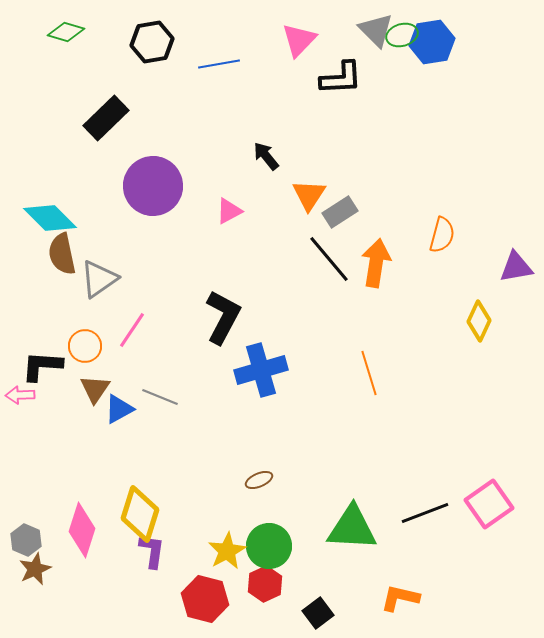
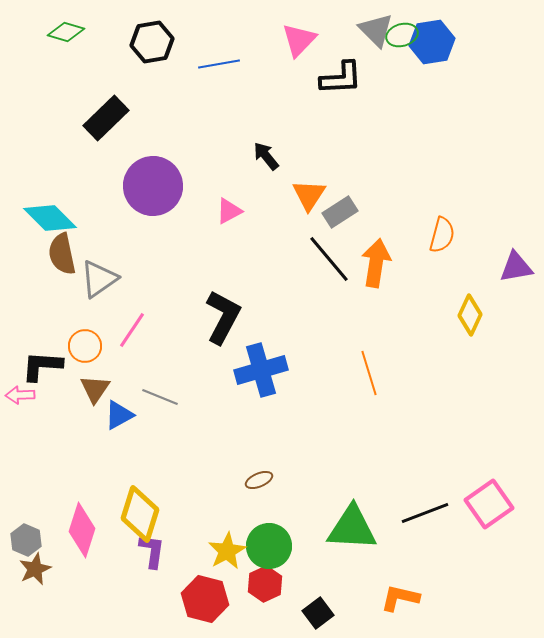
yellow diamond at (479, 321): moved 9 px left, 6 px up
blue triangle at (119, 409): moved 6 px down
